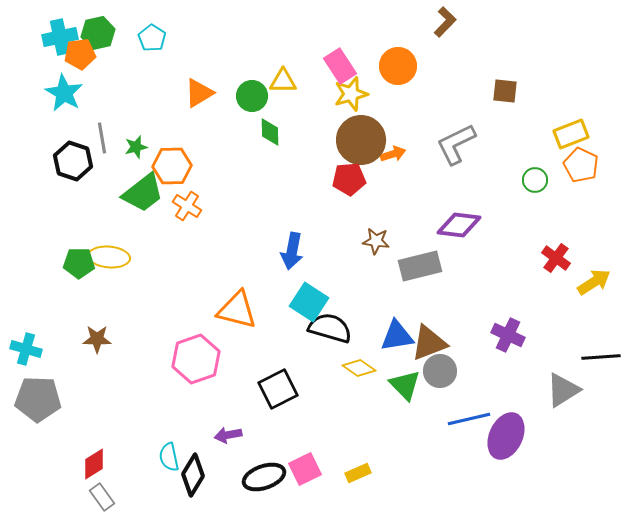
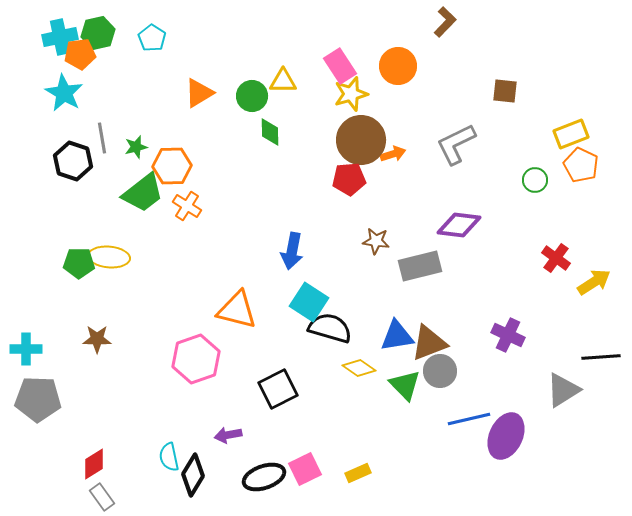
cyan cross at (26, 349): rotated 16 degrees counterclockwise
